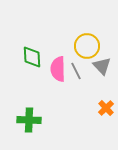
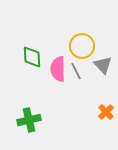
yellow circle: moved 5 px left
gray triangle: moved 1 px right, 1 px up
orange cross: moved 4 px down
green cross: rotated 15 degrees counterclockwise
